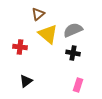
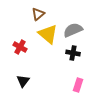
red cross: rotated 24 degrees clockwise
black triangle: moved 3 px left; rotated 16 degrees counterclockwise
